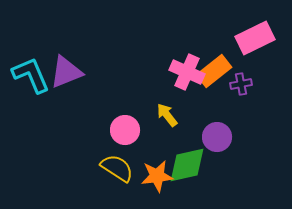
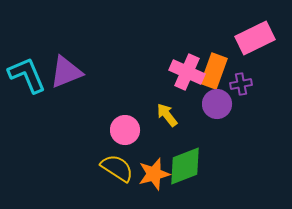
orange rectangle: rotated 32 degrees counterclockwise
cyan L-shape: moved 4 px left
purple circle: moved 33 px up
green diamond: moved 2 px left, 1 px down; rotated 9 degrees counterclockwise
orange star: moved 3 px left, 2 px up; rotated 8 degrees counterclockwise
